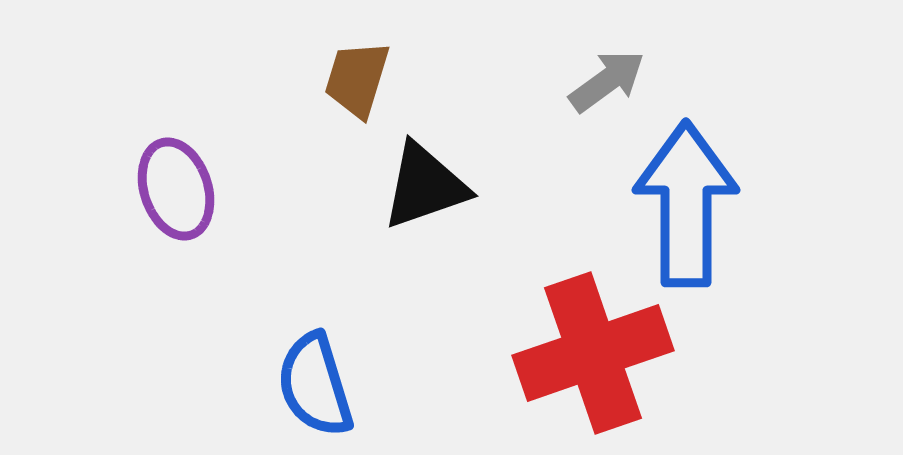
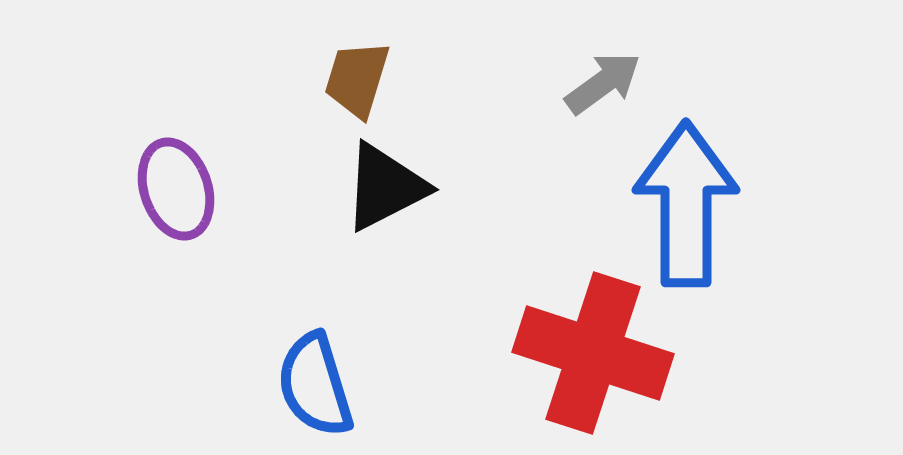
gray arrow: moved 4 px left, 2 px down
black triangle: moved 40 px left, 1 px down; rotated 8 degrees counterclockwise
red cross: rotated 37 degrees clockwise
